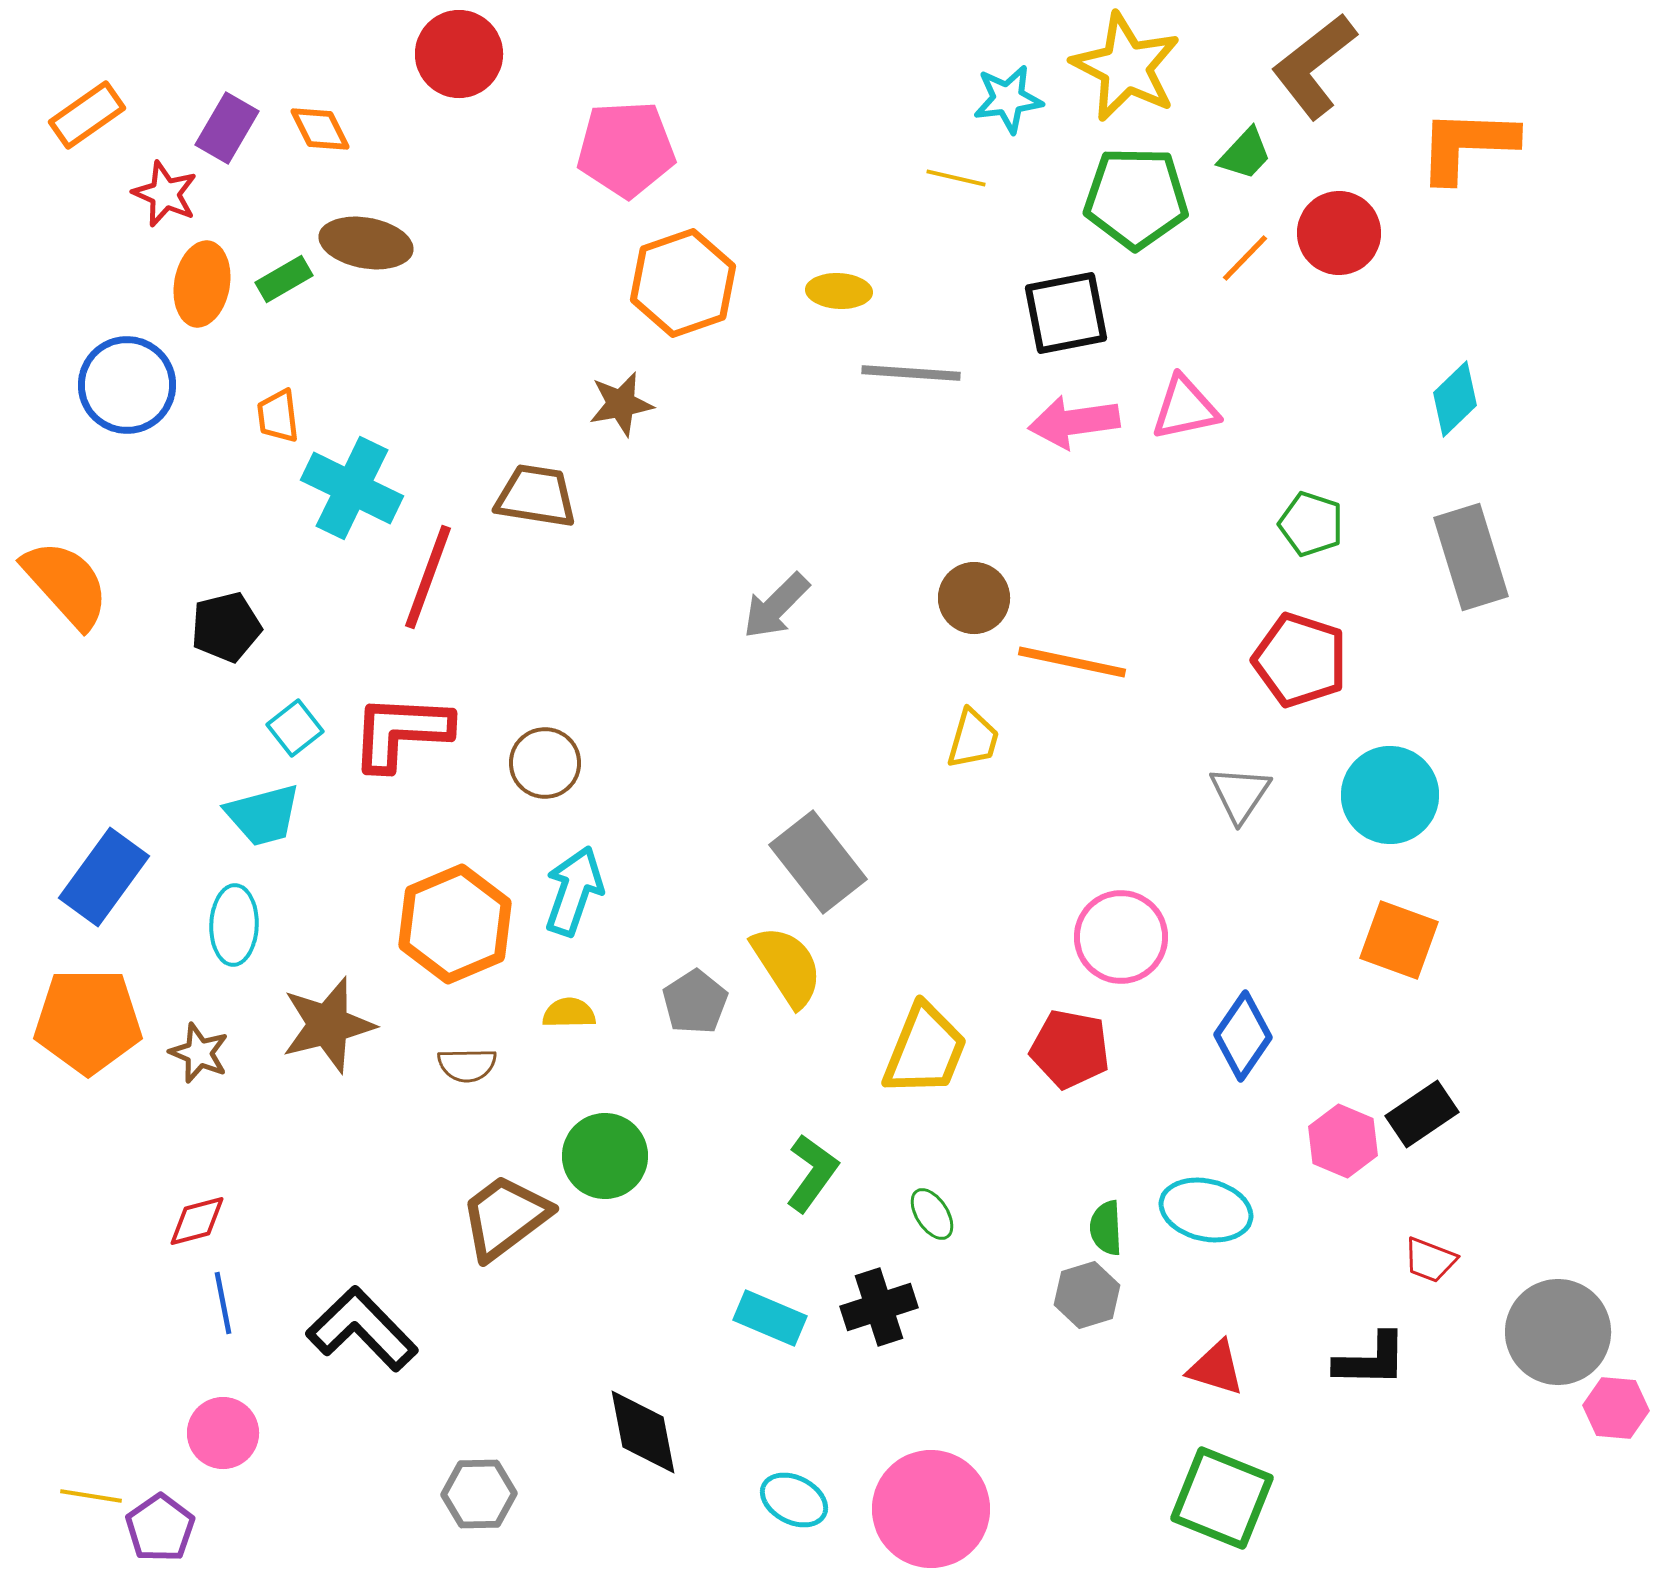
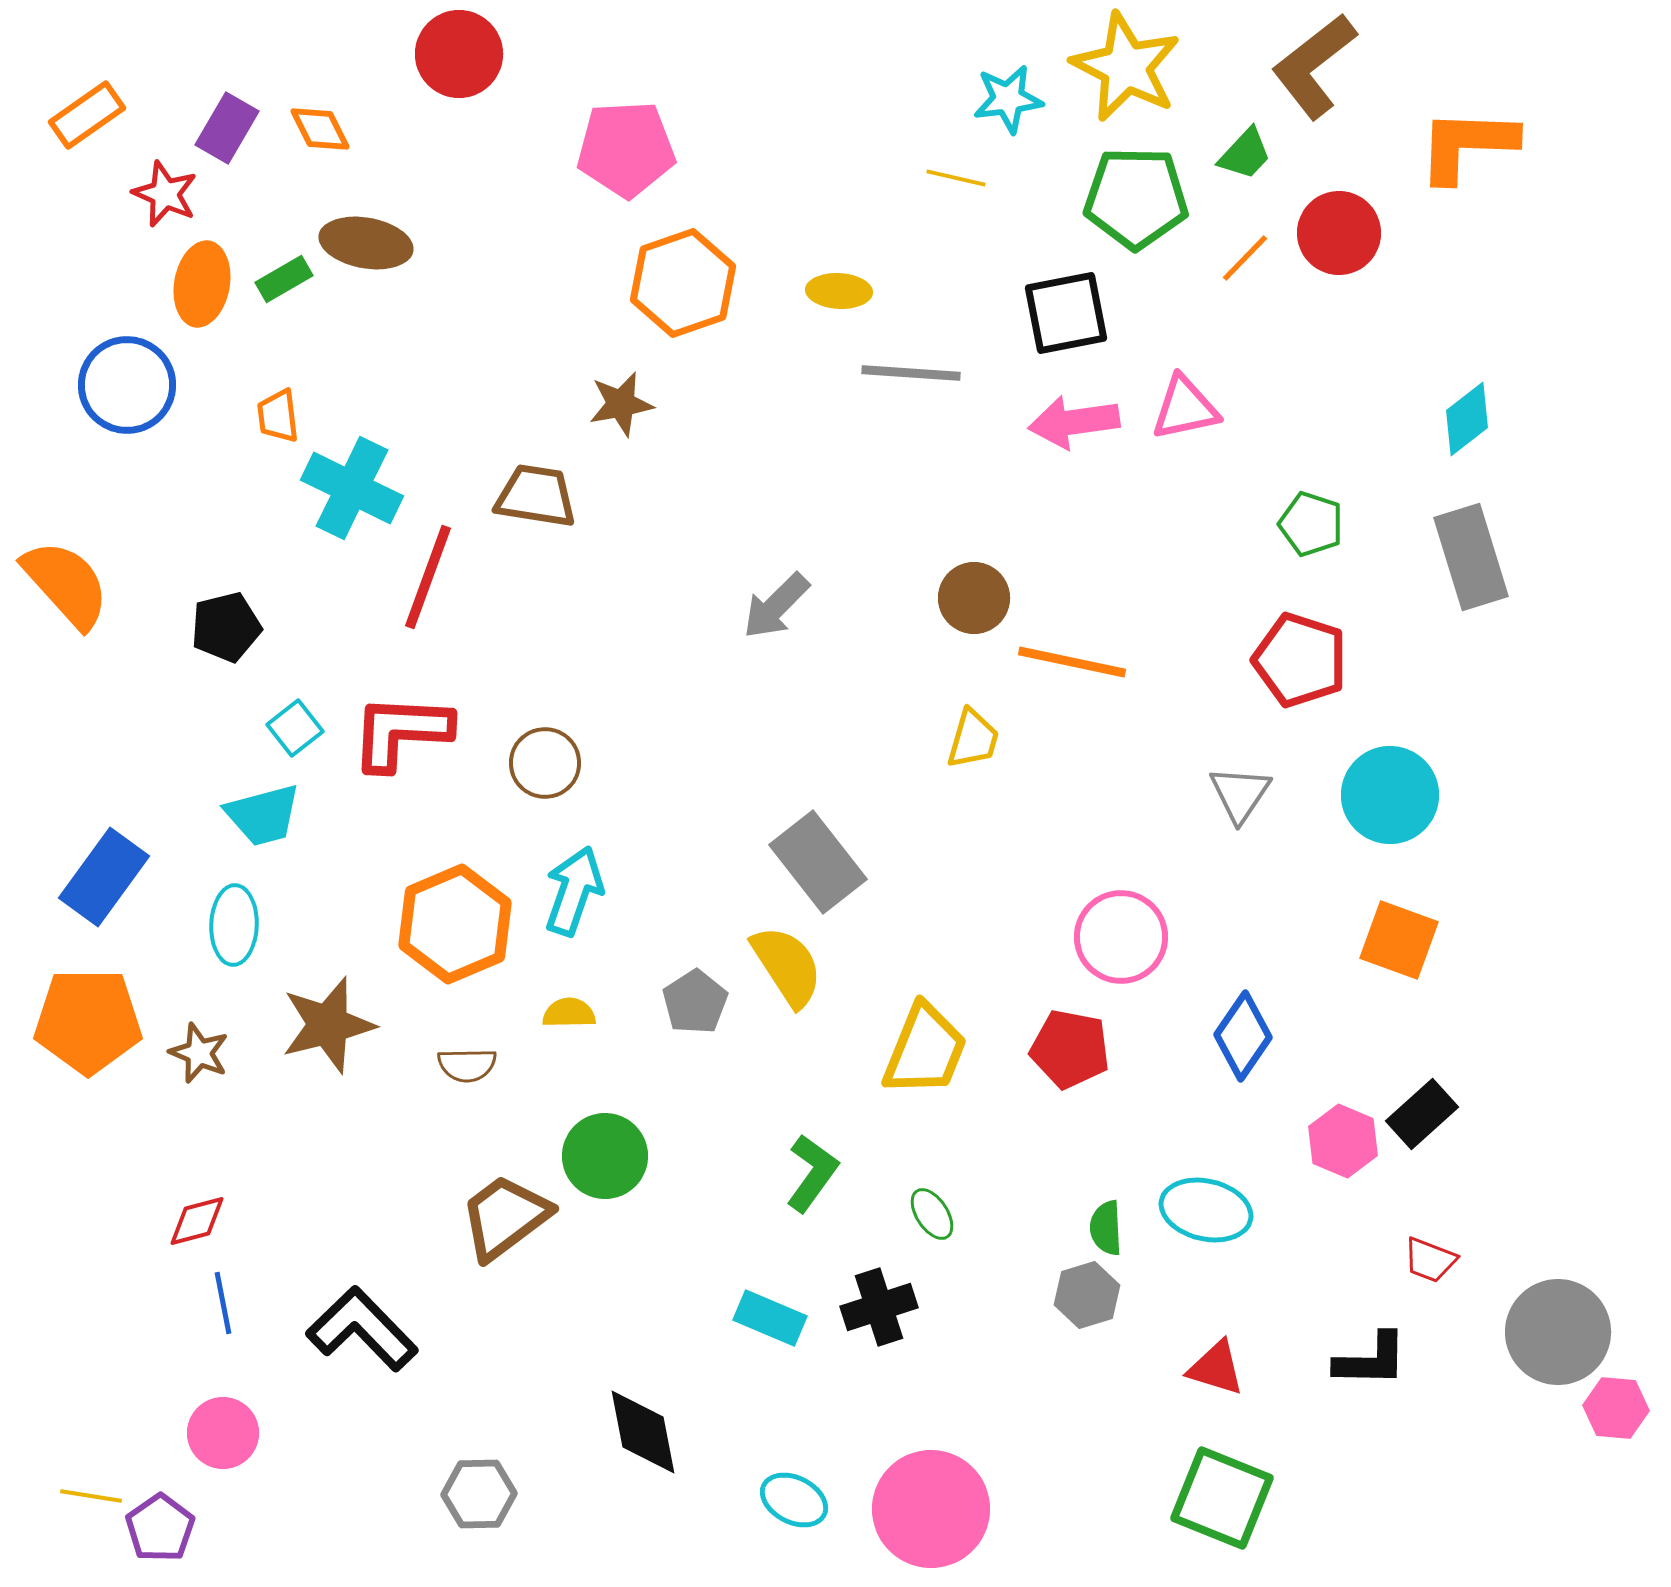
cyan diamond at (1455, 399): moved 12 px right, 20 px down; rotated 6 degrees clockwise
black rectangle at (1422, 1114): rotated 8 degrees counterclockwise
